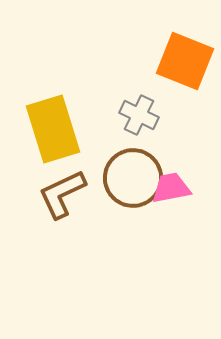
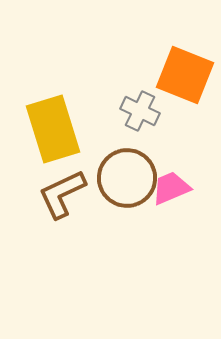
orange square: moved 14 px down
gray cross: moved 1 px right, 4 px up
brown circle: moved 6 px left
pink trapezoid: rotated 12 degrees counterclockwise
